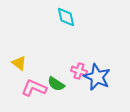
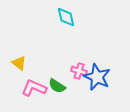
green semicircle: moved 1 px right, 2 px down
